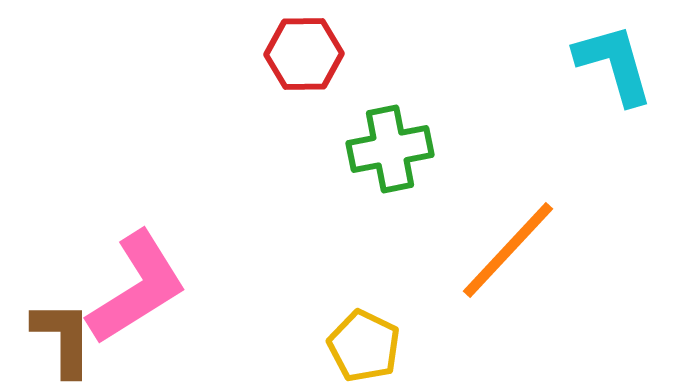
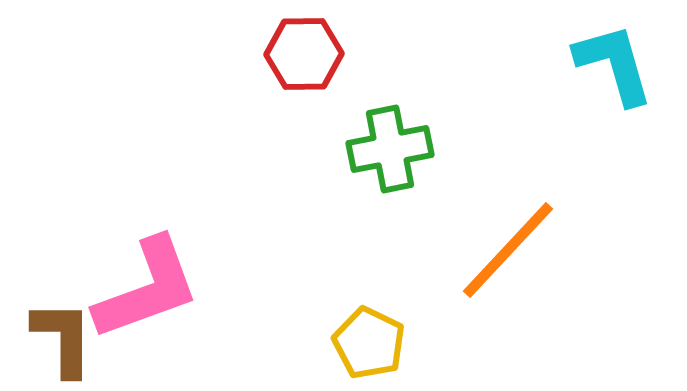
pink L-shape: moved 10 px right, 1 px down; rotated 12 degrees clockwise
yellow pentagon: moved 5 px right, 3 px up
